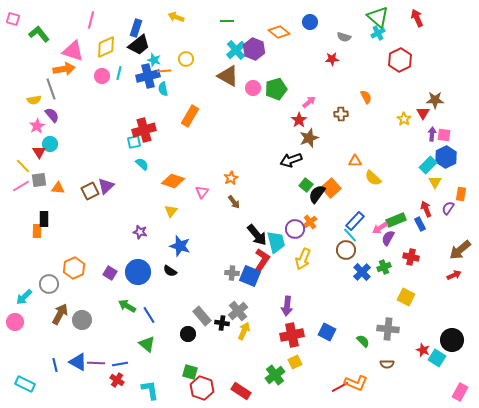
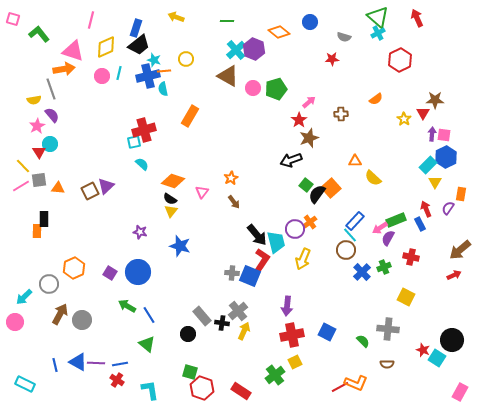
orange semicircle at (366, 97): moved 10 px right, 2 px down; rotated 80 degrees clockwise
black semicircle at (170, 271): moved 72 px up
